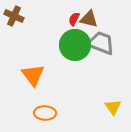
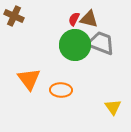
orange triangle: moved 4 px left, 4 px down
orange ellipse: moved 16 px right, 23 px up
